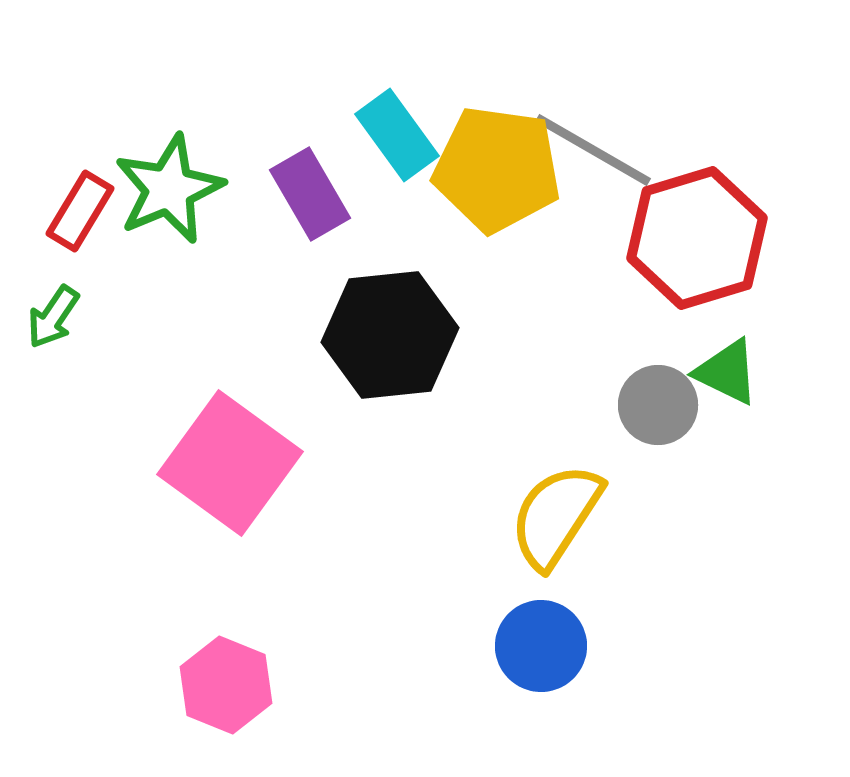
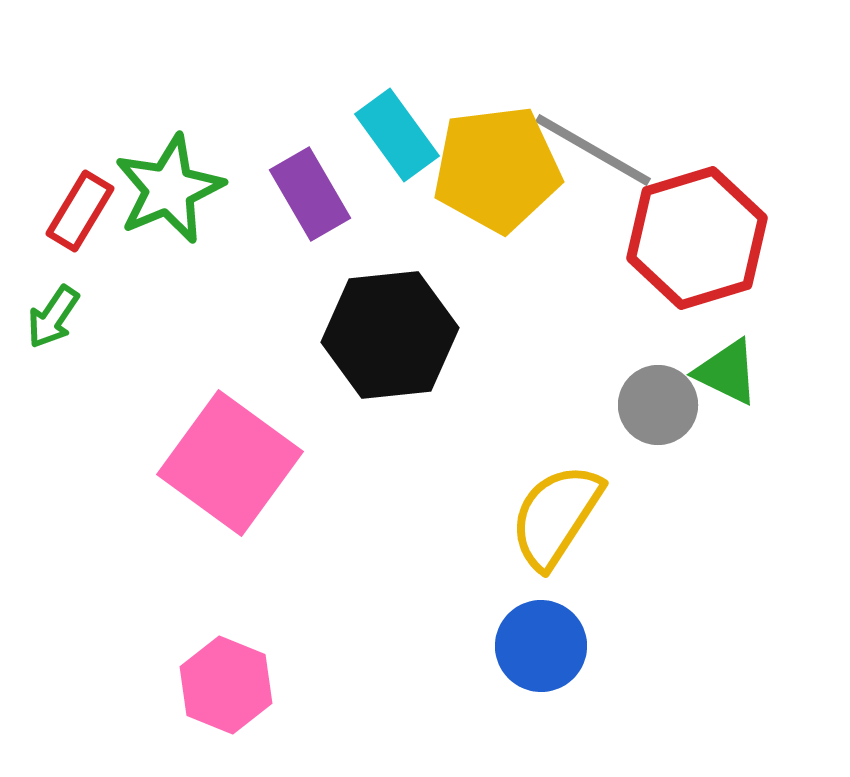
yellow pentagon: rotated 15 degrees counterclockwise
